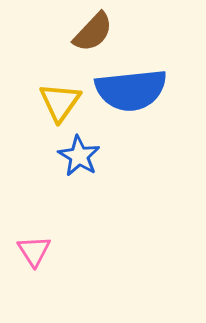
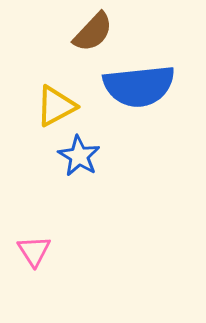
blue semicircle: moved 8 px right, 4 px up
yellow triangle: moved 4 px left, 4 px down; rotated 27 degrees clockwise
